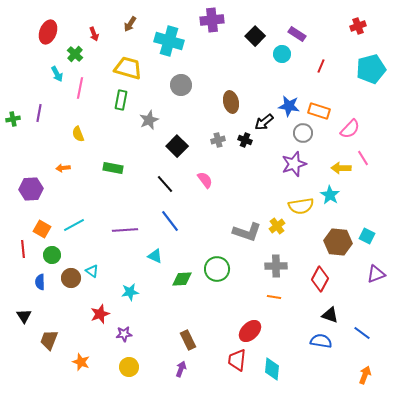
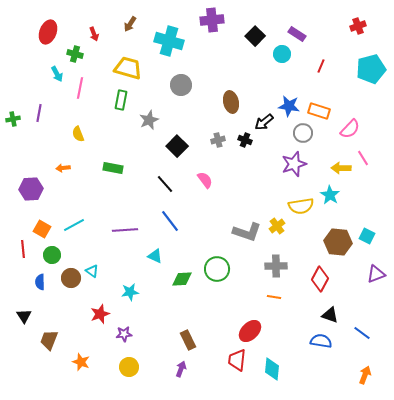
green cross at (75, 54): rotated 28 degrees counterclockwise
